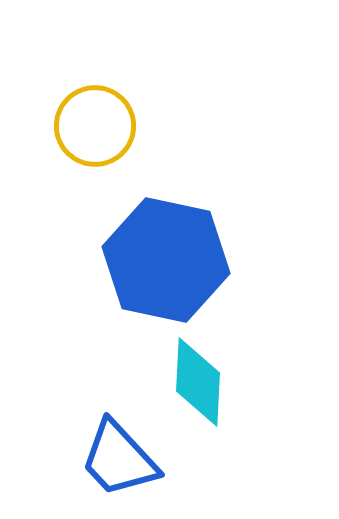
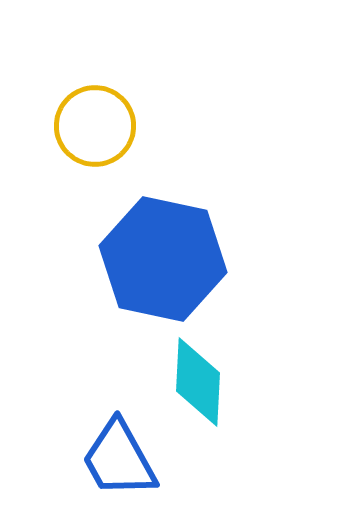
blue hexagon: moved 3 px left, 1 px up
blue trapezoid: rotated 14 degrees clockwise
